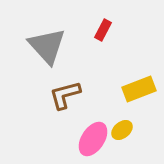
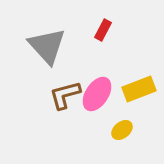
pink ellipse: moved 4 px right, 45 px up
